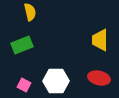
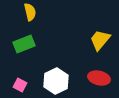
yellow trapezoid: rotated 40 degrees clockwise
green rectangle: moved 2 px right, 1 px up
white hexagon: rotated 25 degrees counterclockwise
pink square: moved 4 px left
